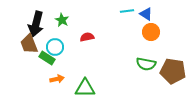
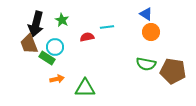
cyan line: moved 20 px left, 16 px down
